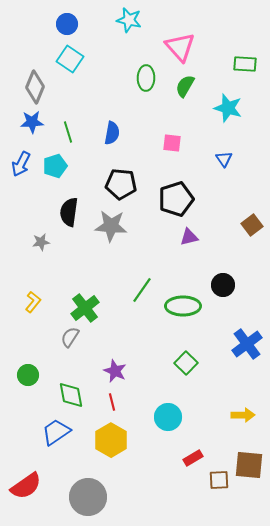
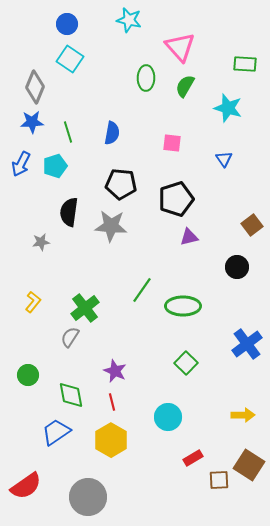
black circle at (223, 285): moved 14 px right, 18 px up
brown square at (249, 465): rotated 28 degrees clockwise
